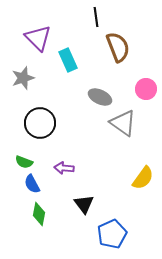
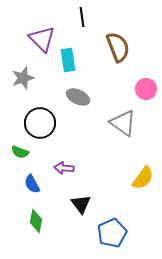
black line: moved 14 px left
purple triangle: moved 4 px right, 1 px down
cyan rectangle: rotated 15 degrees clockwise
gray ellipse: moved 22 px left
green semicircle: moved 4 px left, 10 px up
black triangle: moved 3 px left
green diamond: moved 3 px left, 7 px down
blue pentagon: moved 1 px up
